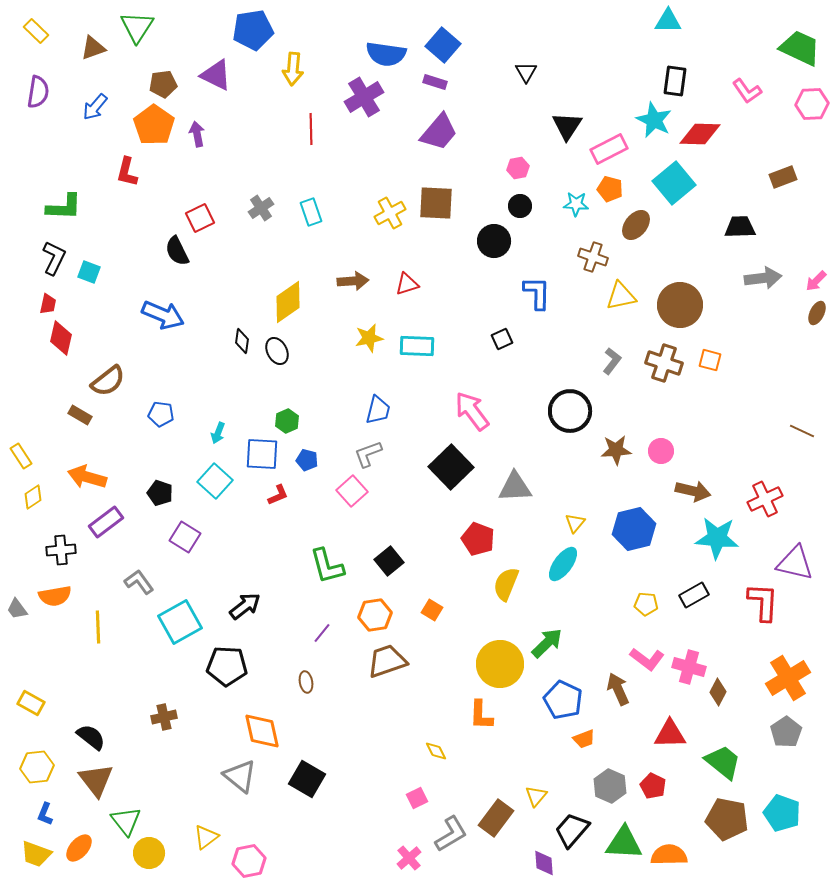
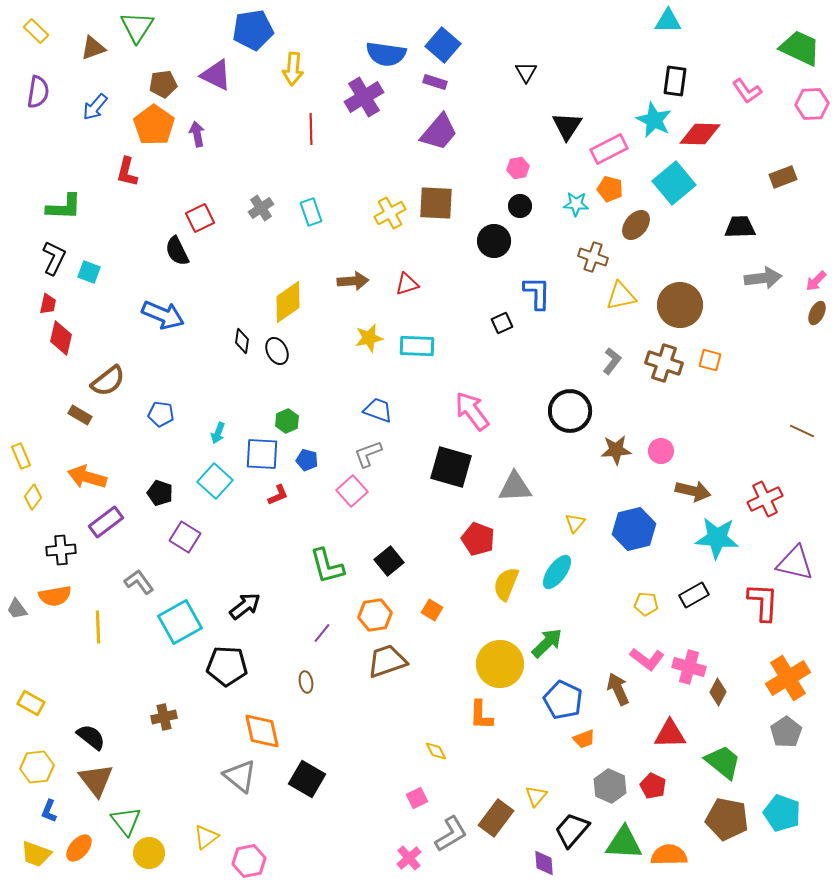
black square at (502, 339): moved 16 px up
blue trapezoid at (378, 410): rotated 84 degrees counterclockwise
yellow rectangle at (21, 456): rotated 10 degrees clockwise
black square at (451, 467): rotated 30 degrees counterclockwise
yellow diamond at (33, 497): rotated 20 degrees counterclockwise
cyan ellipse at (563, 564): moved 6 px left, 8 px down
blue L-shape at (45, 814): moved 4 px right, 3 px up
